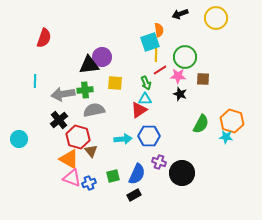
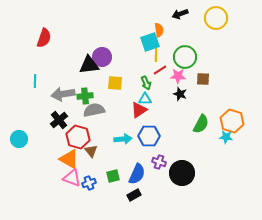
green cross: moved 6 px down
